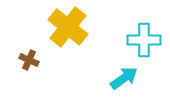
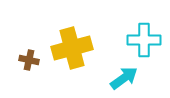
yellow cross: moved 4 px right, 21 px down; rotated 36 degrees clockwise
brown cross: rotated 12 degrees counterclockwise
